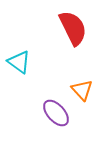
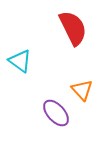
cyan triangle: moved 1 px right, 1 px up
